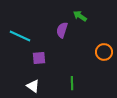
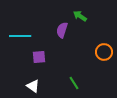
cyan line: rotated 25 degrees counterclockwise
purple square: moved 1 px up
green line: moved 2 px right; rotated 32 degrees counterclockwise
